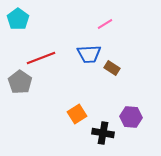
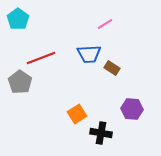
purple hexagon: moved 1 px right, 8 px up
black cross: moved 2 px left
